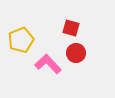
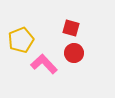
red circle: moved 2 px left
pink L-shape: moved 4 px left
